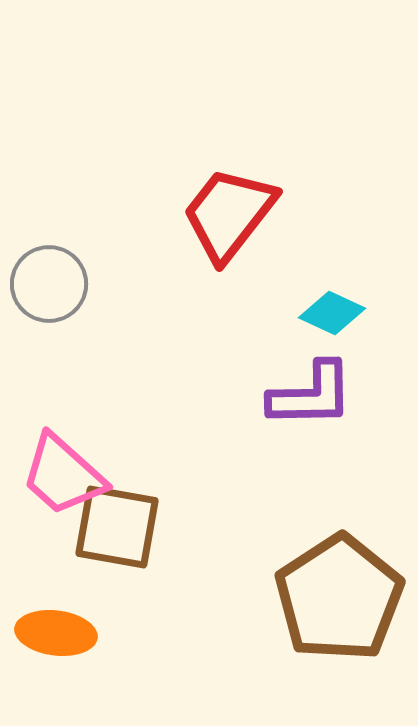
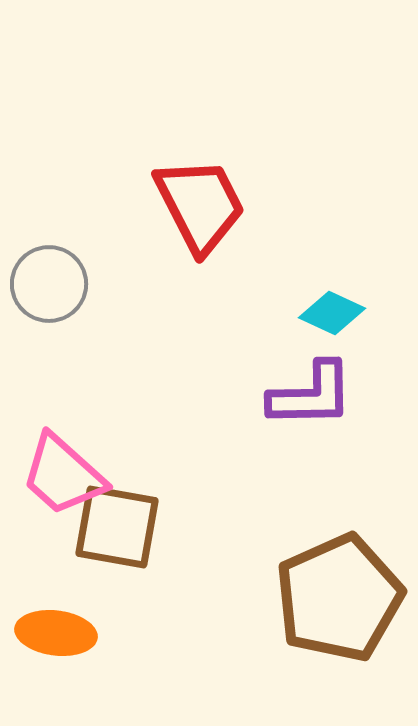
red trapezoid: moved 29 px left, 9 px up; rotated 115 degrees clockwise
brown pentagon: rotated 9 degrees clockwise
